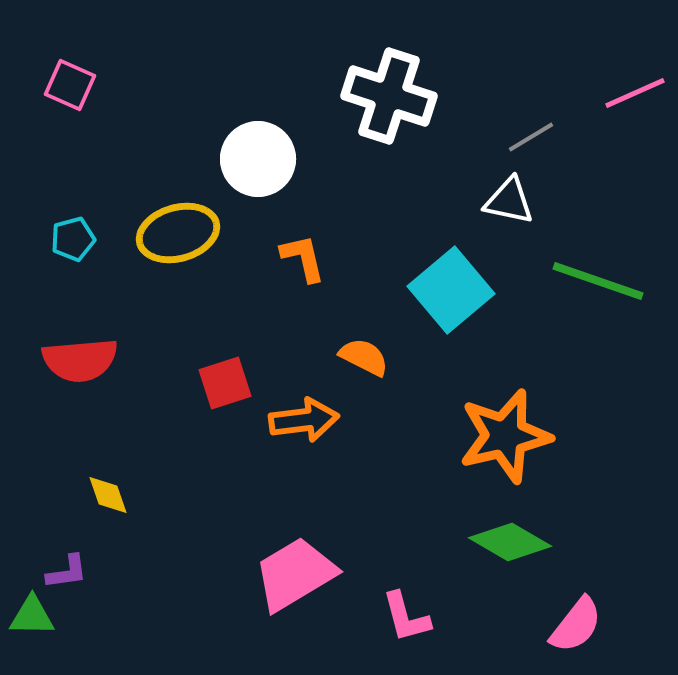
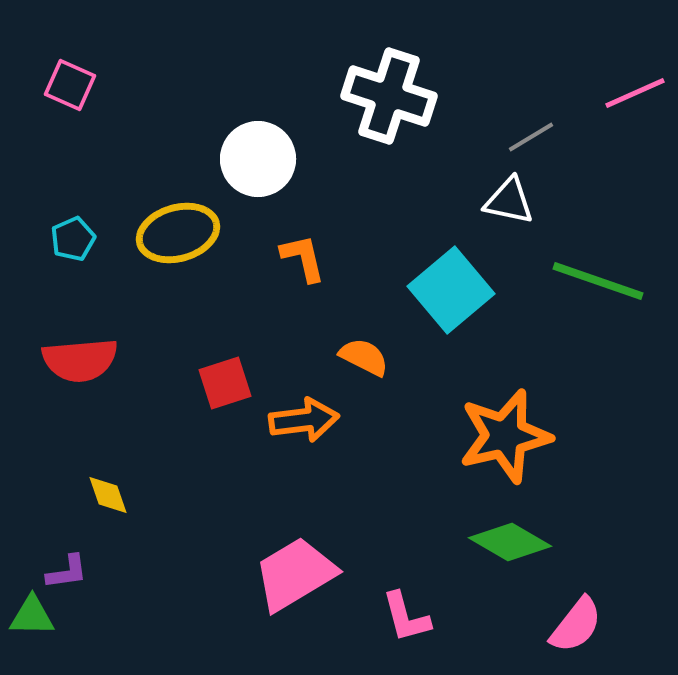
cyan pentagon: rotated 9 degrees counterclockwise
